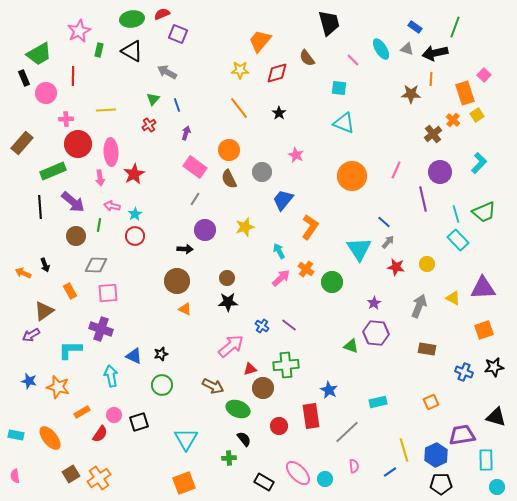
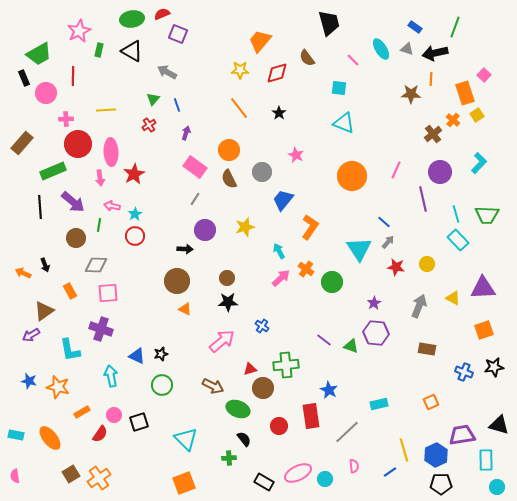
green trapezoid at (484, 212): moved 3 px right, 3 px down; rotated 25 degrees clockwise
brown circle at (76, 236): moved 2 px down
purple line at (289, 325): moved 35 px right, 15 px down
pink arrow at (231, 346): moved 9 px left, 5 px up
cyan L-shape at (70, 350): rotated 100 degrees counterclockwise
blue triangle at (134, 356): moved 3 px right
cyan rectangle at (378, 402): moved 1 px right, 2 px down
black triangle at (496, 417): moved 3 px right, 8 px down
cyan triangle at (186, 439): rotated 15 degrees counterclockwise
pink ellipse at (298, 473): rotated 72 degrees counterclockwise
